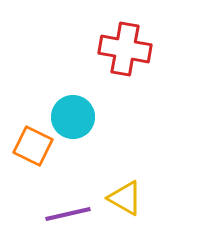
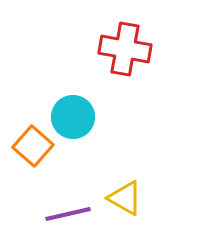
orange square: rotated 15 degrees clockwise
